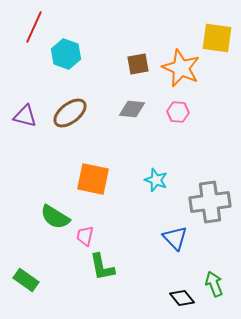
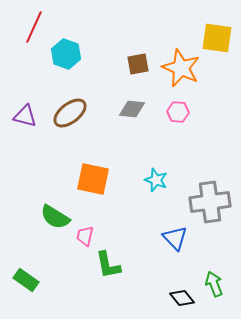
green L-shape: moved 6 px right, 2 px up
